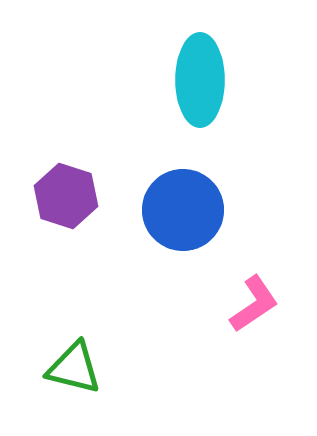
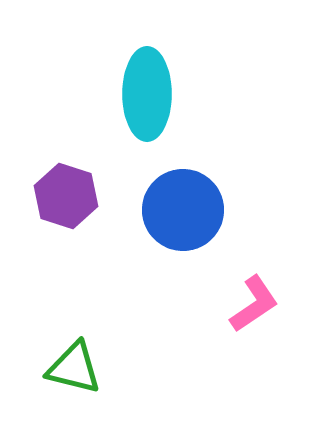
cyan ellipse: moved 53 px left, 14 px down
